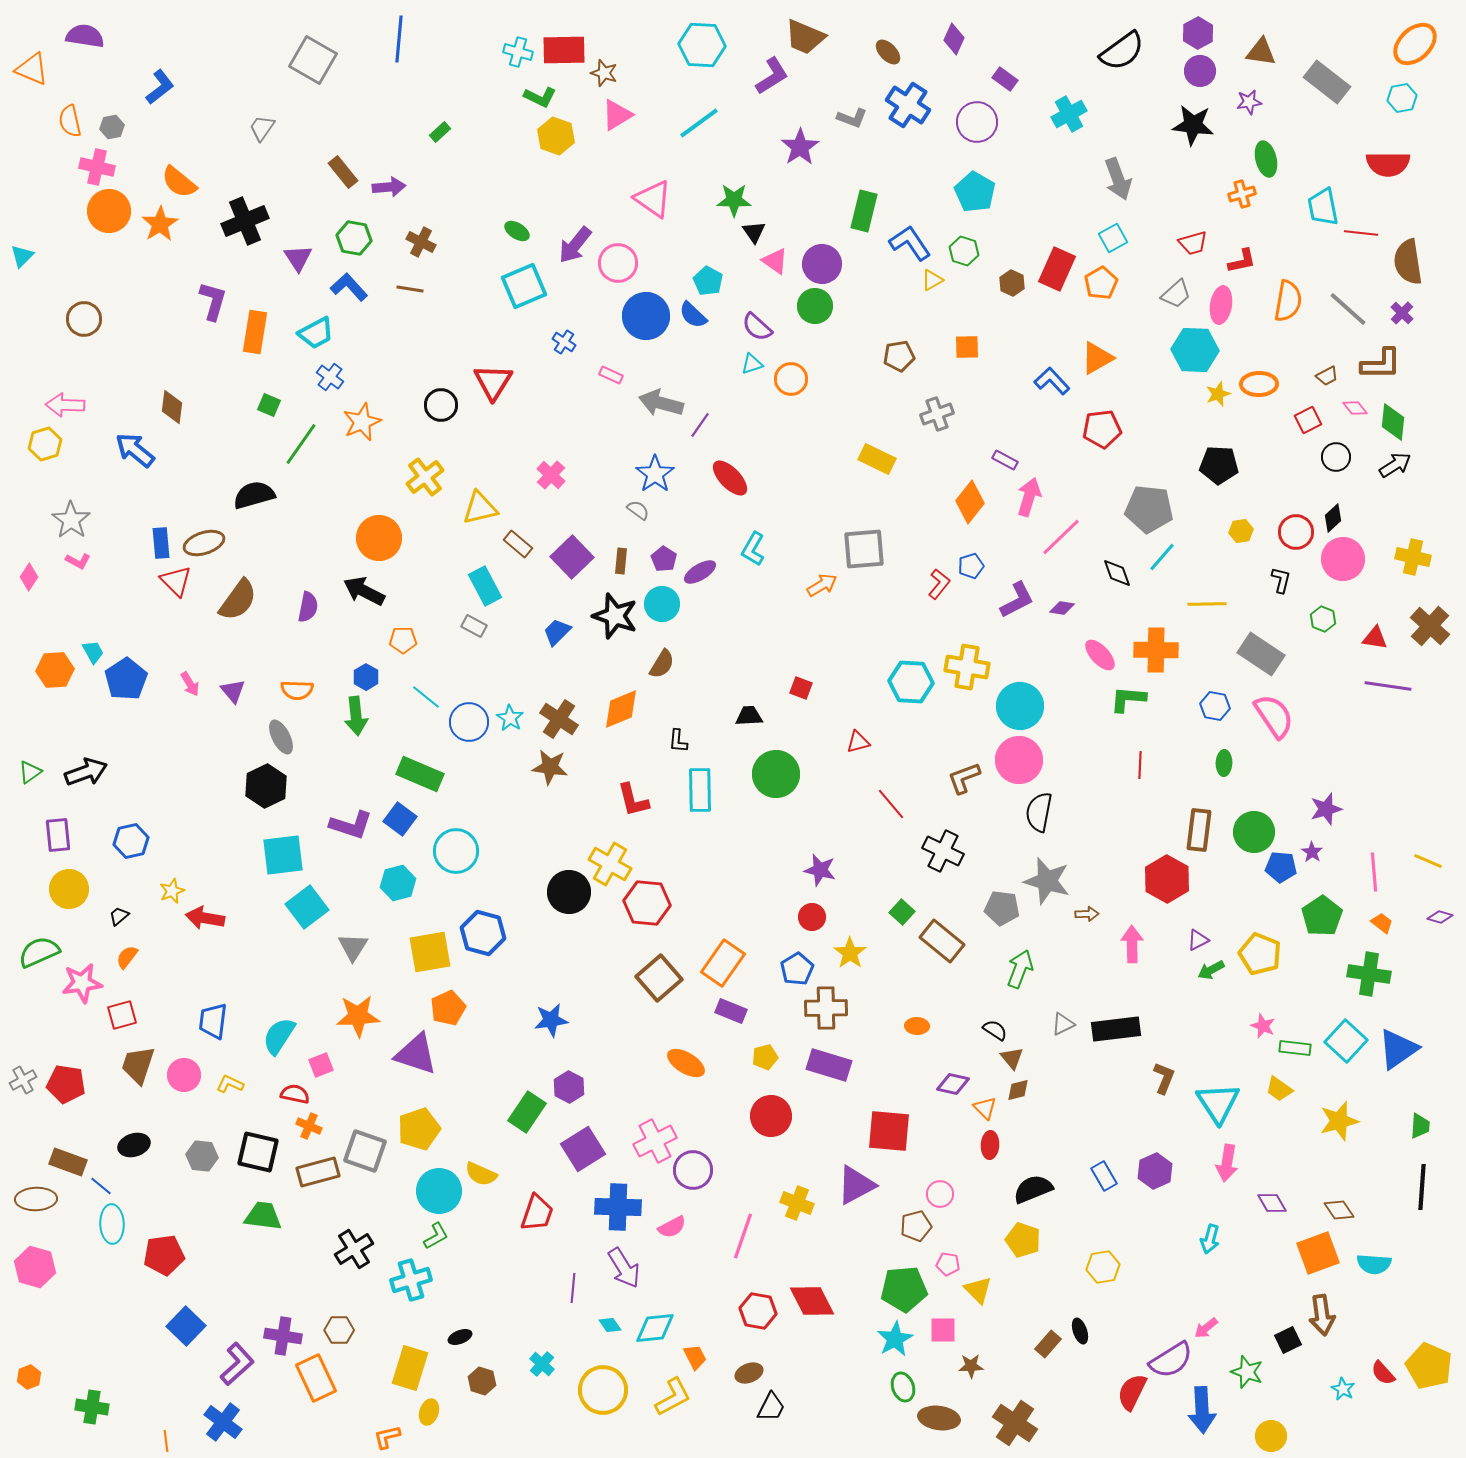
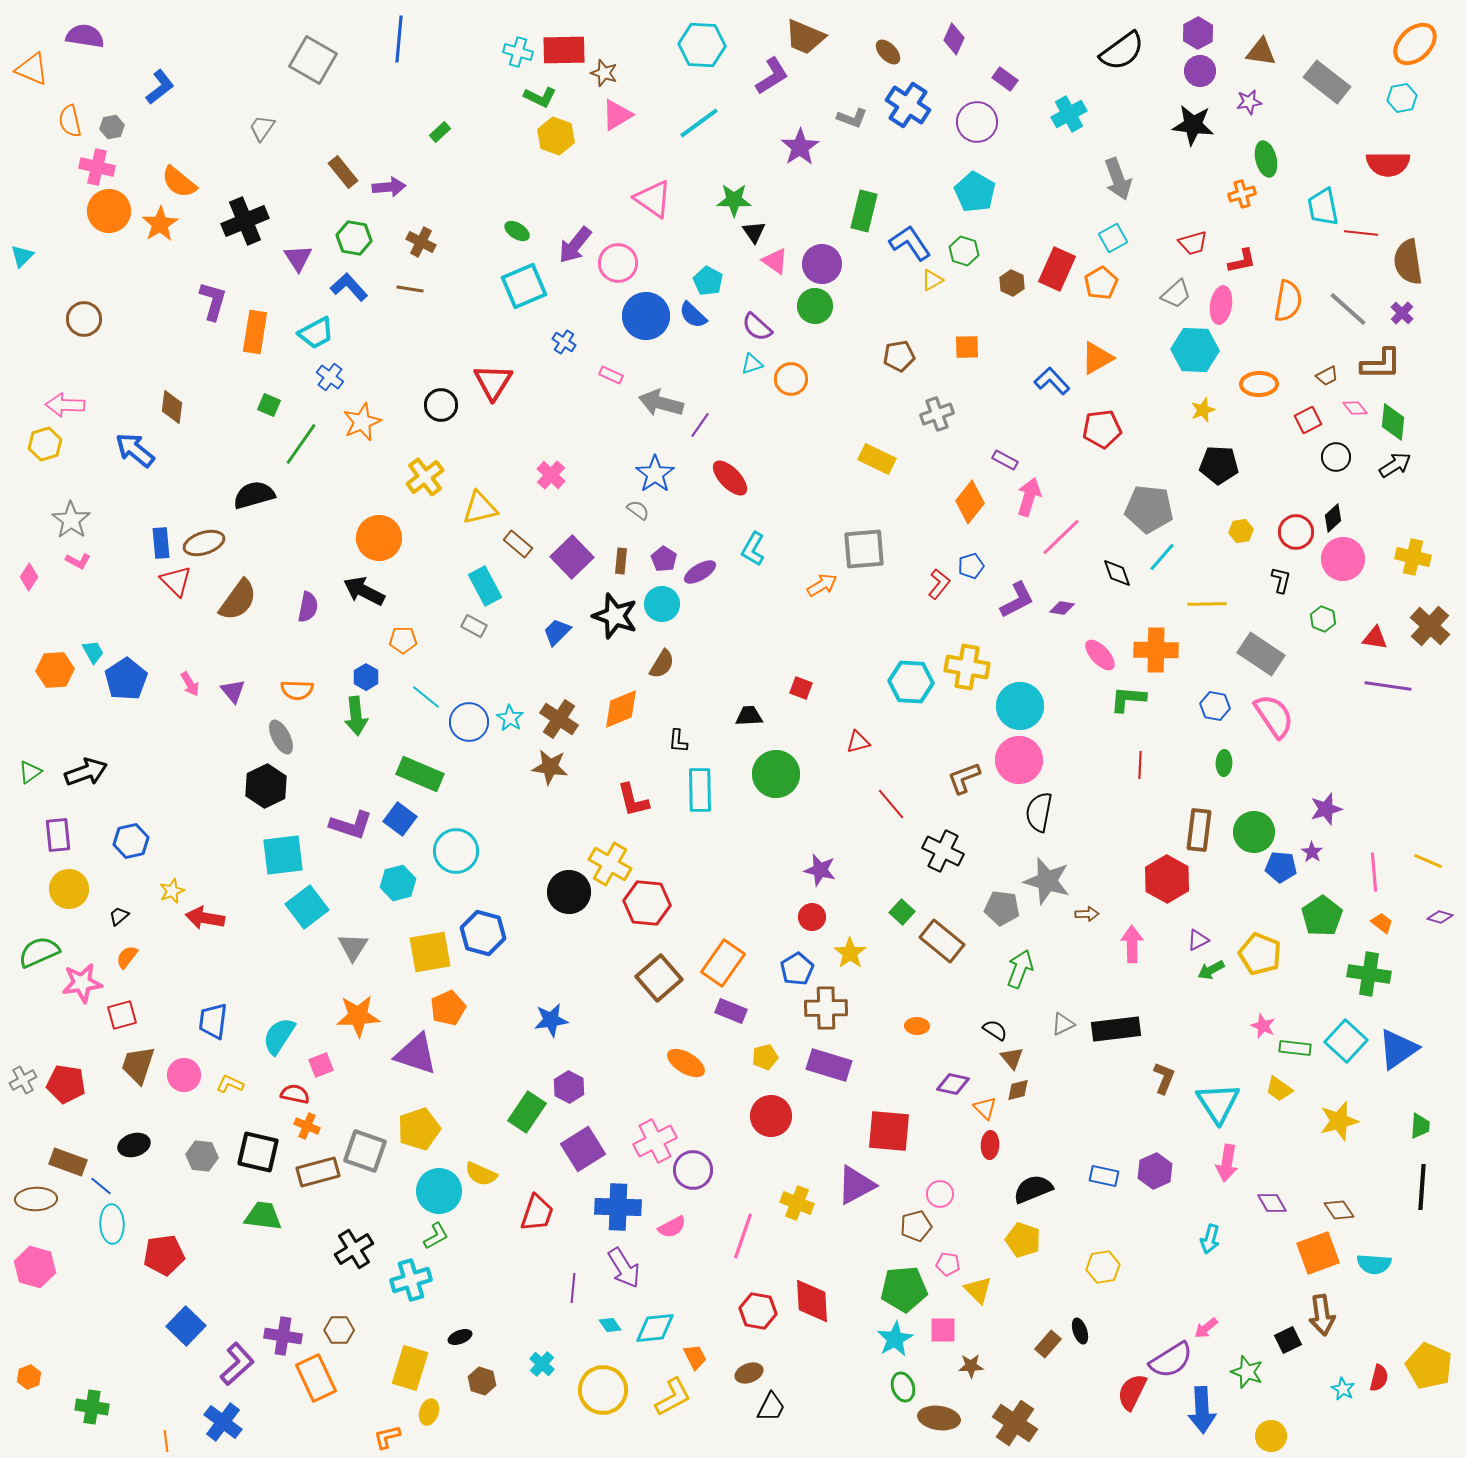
yellow star at (1218, 394): moved 15 px left, 16 px down
orange cross at (309, 1126): moved 2 px left
blue rectangle at (1104, 1176): rotated 48 degrees counterclockwise
red diamond at (812, 1301): rotated 24 degrees clockwise
red semicircle at (1383, 1373): moved 4 px left, 5 px down; rotated 124 degrees counterclockwise
